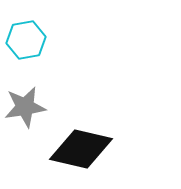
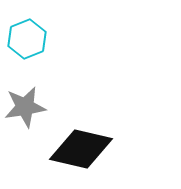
cyan hexagon: moved 1 px right, 1 px up; rotated 12 degrees counterclockwise
